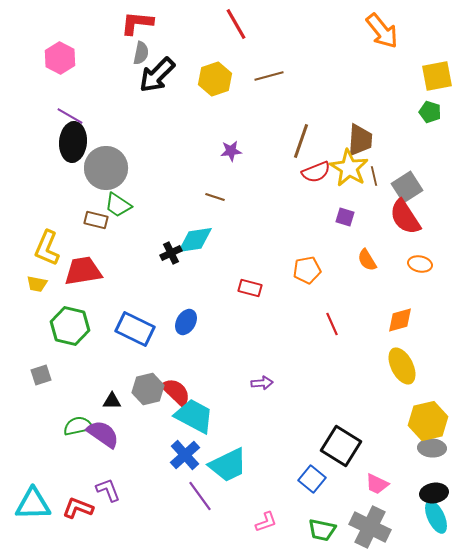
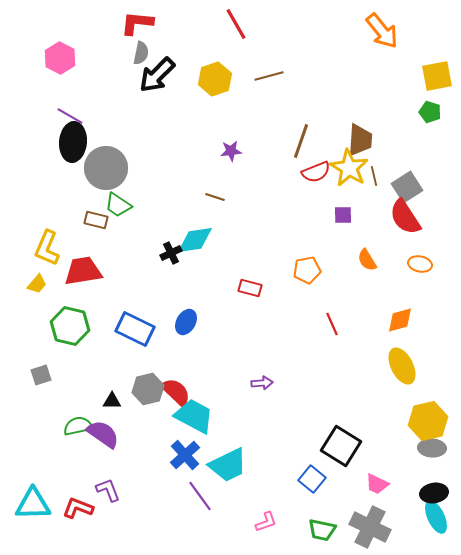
purple square at (345, 217): moved 2 px left, 2 px up; rotated 18 degrees counterclockwise
yellow trapezoid at (37, 284): rotated 60 degrees counterclockwise
